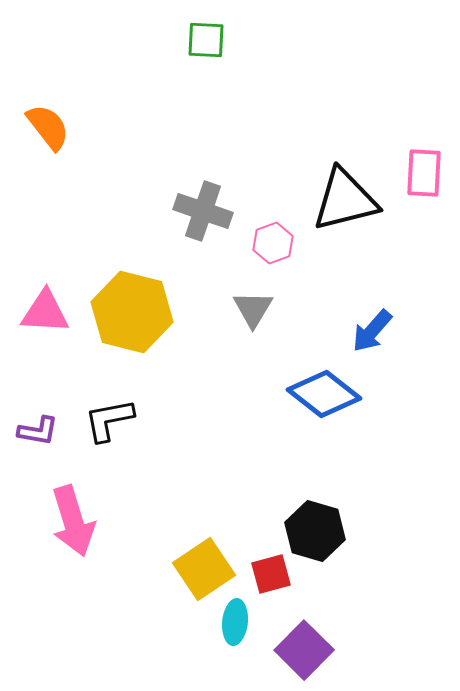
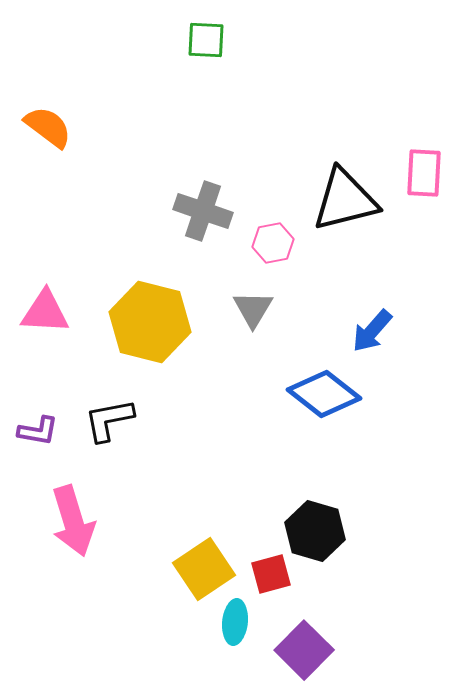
orange semicircle: rotated 15 degrees counterclockwise
pink hexagon: rotated 9 degrees clockwise
yellow hexagon: moved 18 px right, 10 px down
